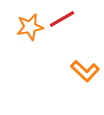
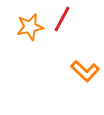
red line: rotated 32 degrees counterclockwise
